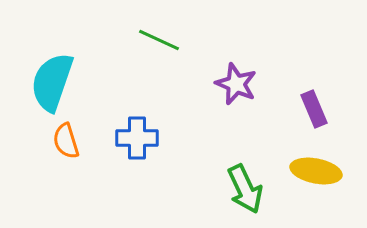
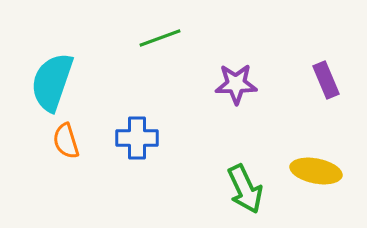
green line: moved 1 px right, 2 px up; rotated 45 degrees counterclockwise
purple star: rotated 24 degrees counterclockwise
purple rectangle: moved 12 px right, 29 px up
